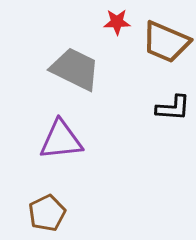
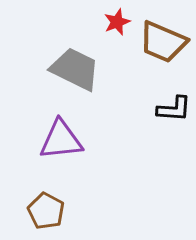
red star: rotated 20 degrees counterclockwise
brown trapezoid: moved 3 px left
black L-shape: moved 1 px right, 1 px down
brown pentagon: moved 1 px left, 2 px up; rotated 18 degrees counterclockwise
